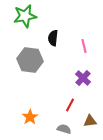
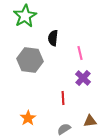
green star: rotated 20 degrees counterclockwise
pink line: moved 4 px left, 7 px down
red line: moved 7 px left, 7 px up; rotated 32 degrees counterclockwise
orange star: moved 2 px left, 1 px down
gray semicircle: rotated 48 degrees counterclockwise
